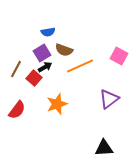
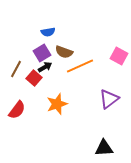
brown semicircle: moved 2 px down
